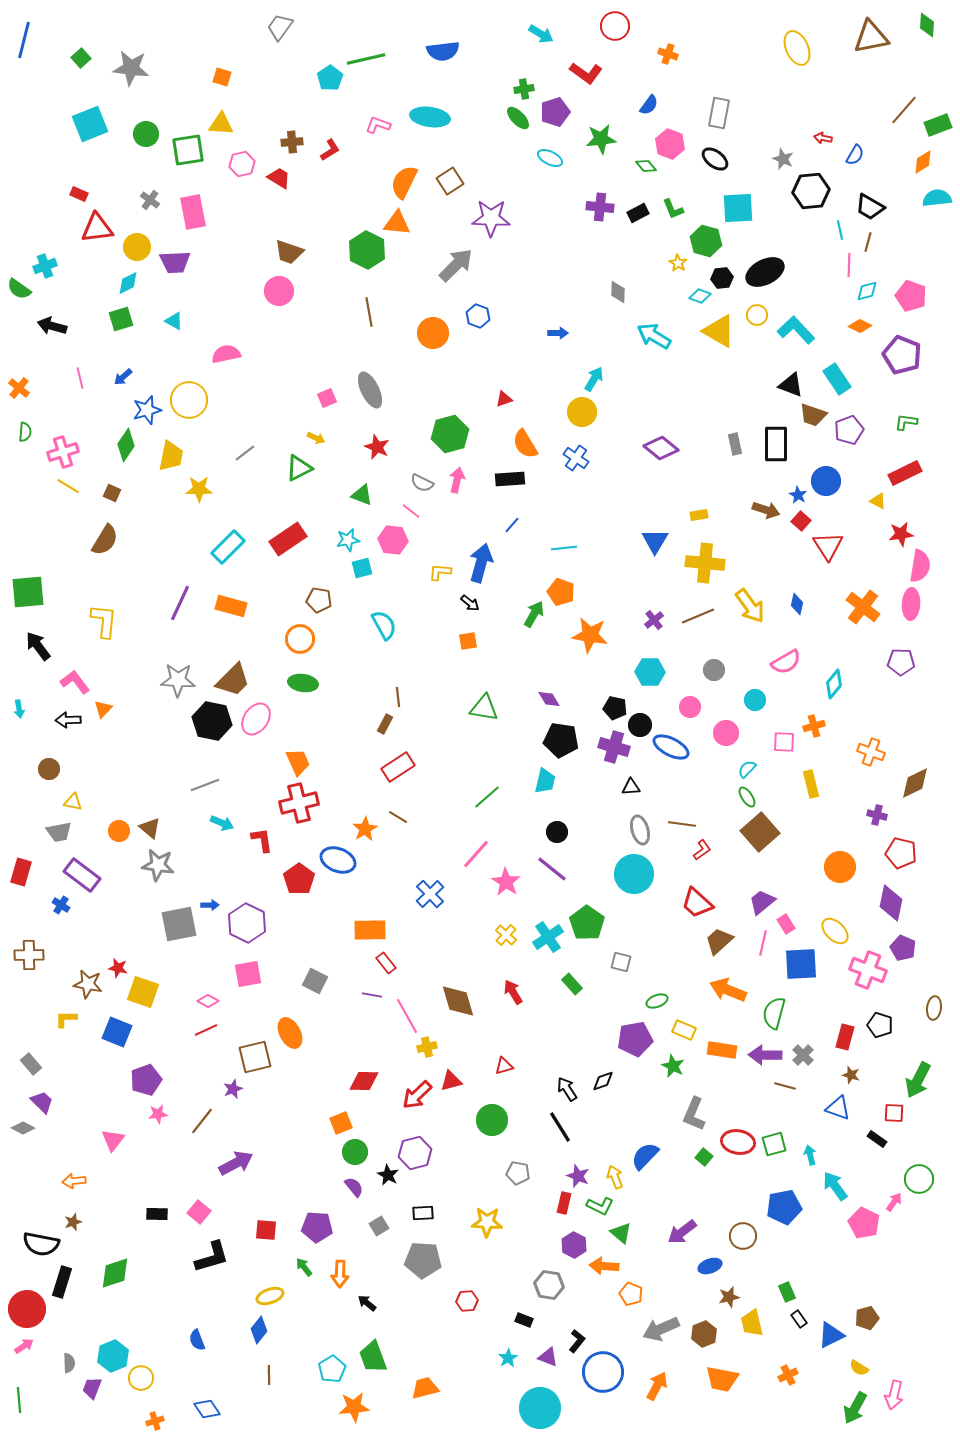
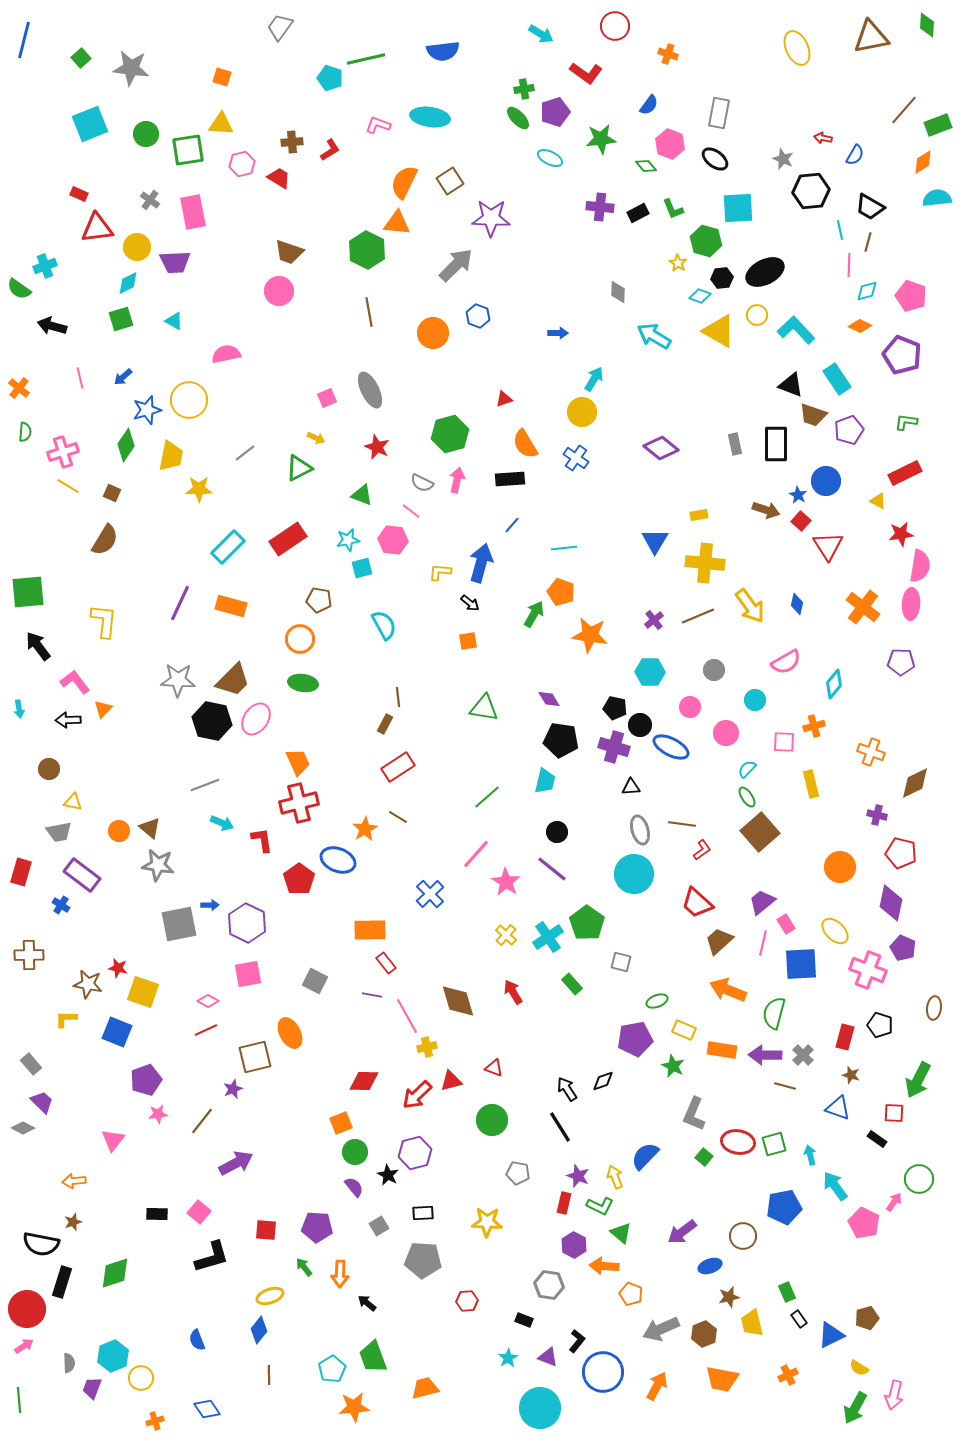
cyan pentagon at (330, 78): rotated 20 degrees counterclockwise
red triangle at (504, 1066): moved 10 px left, 2 px down; rotated 36 degrees clockwise
